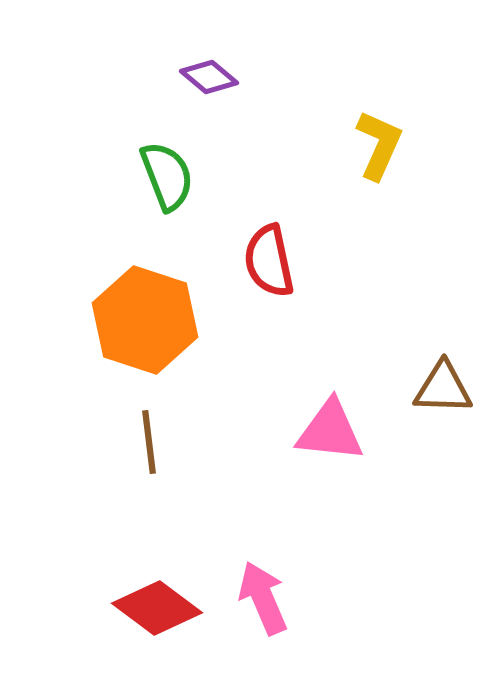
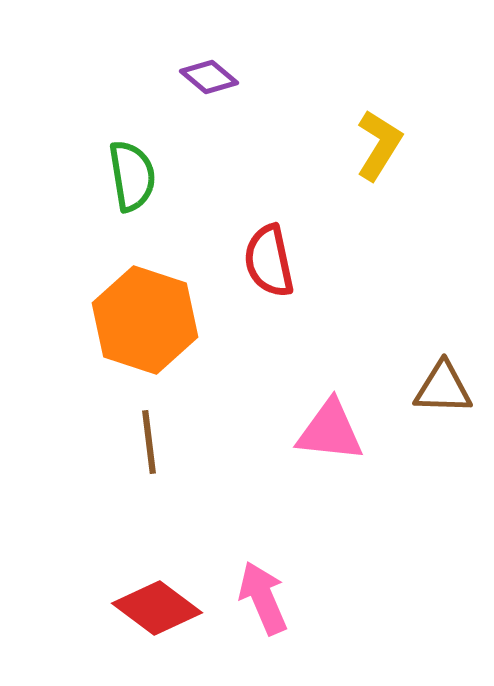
yellow L-shape: rotated 8 degrees clockwise
green semicircle: moved 35 px left; rotated 12 degrees clockwise
